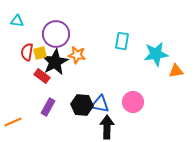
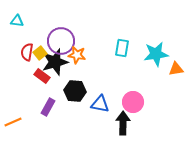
purple circle: moved 5 px right, 7 px down
cyan rectangle: moved 7 px down
yellow square: rotated 24 degrees counterclockwise
black star: rotated 12 degrees clockwise
orange triangle: moved 2 px up
black hexagon: moved 7 px left, 14 px up
black arrow: moved 16 px right, 4 px up
